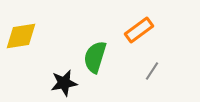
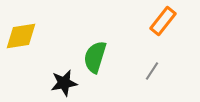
orange rectangle: moved 24 px right, 9 px up; rotated 16 degrees counterclockwise
